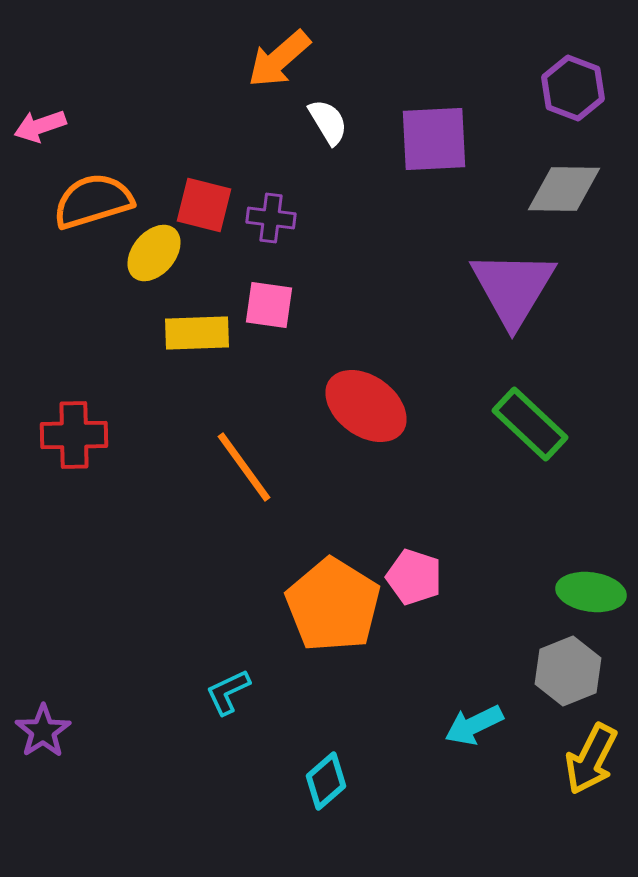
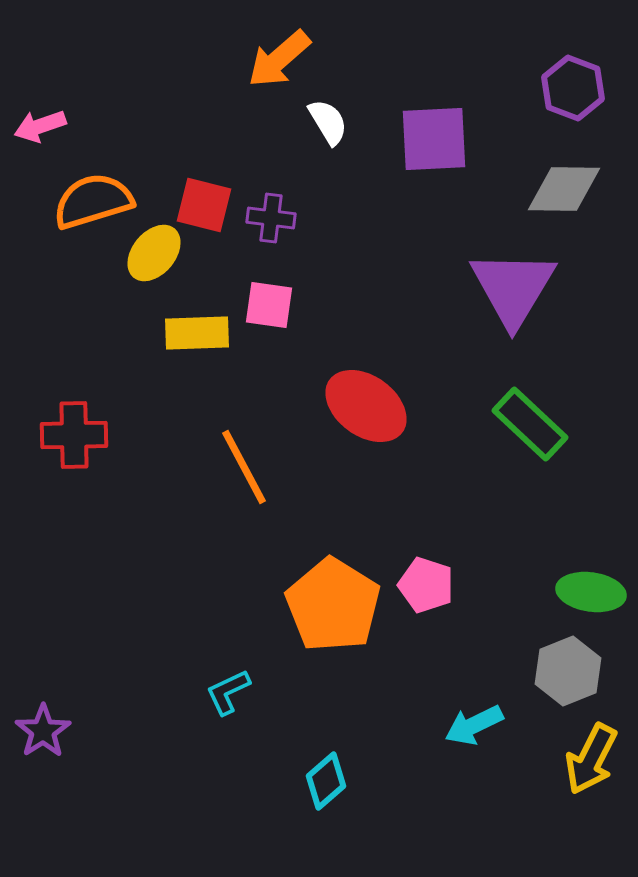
orange line: rotated 8 degrees clockwise
pink pentagon: moved 12 px right, 8 px down
